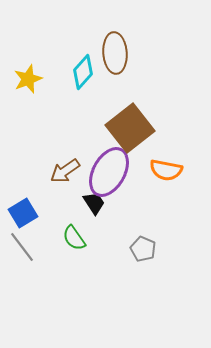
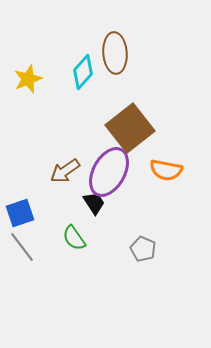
blue square: moved 3 px left; rotated 12 degrees clockwise
